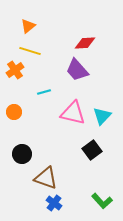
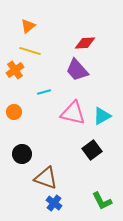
cyan triangle: rotated 18 degrees clockwise
green L-shape: rotated 15 degrees clockwise
